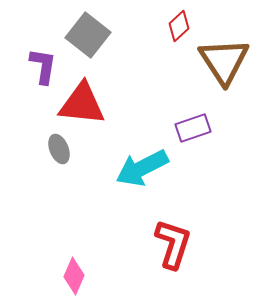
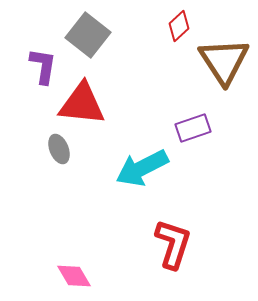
pink diamond: rotated 54 degrees counterclockwise
